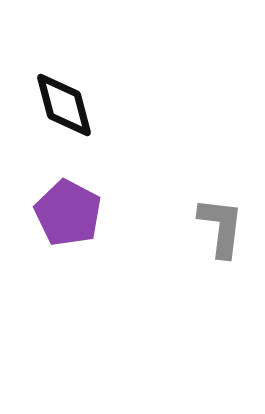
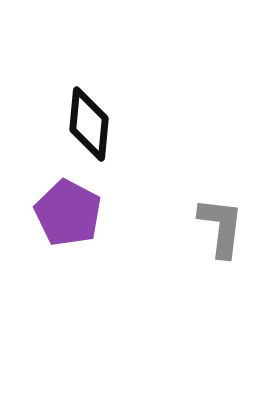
black diamond: moved 25 px right, 19 px down; rotated 20 degrees clockwise
